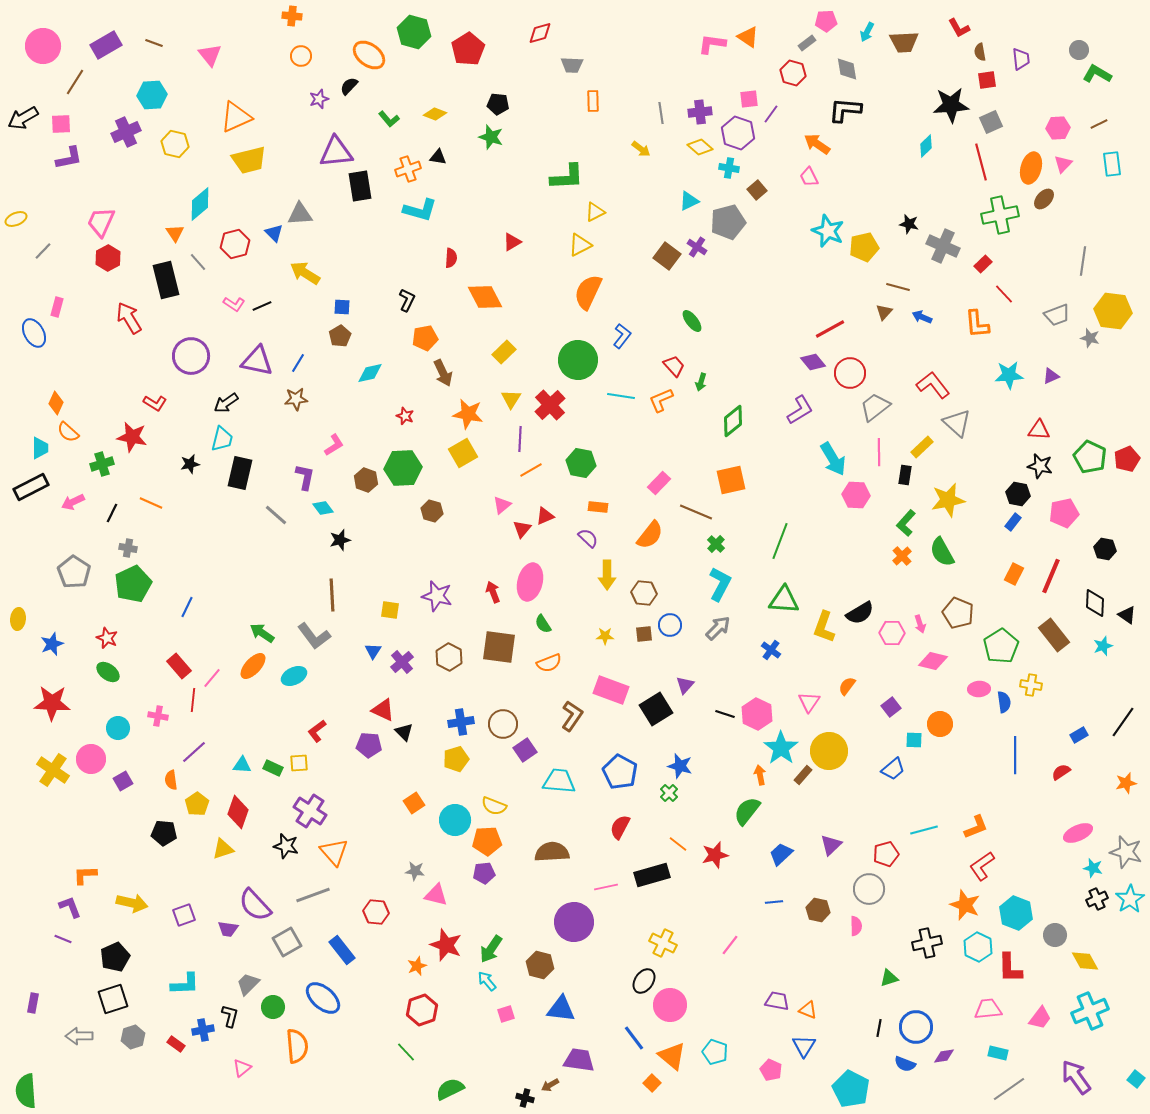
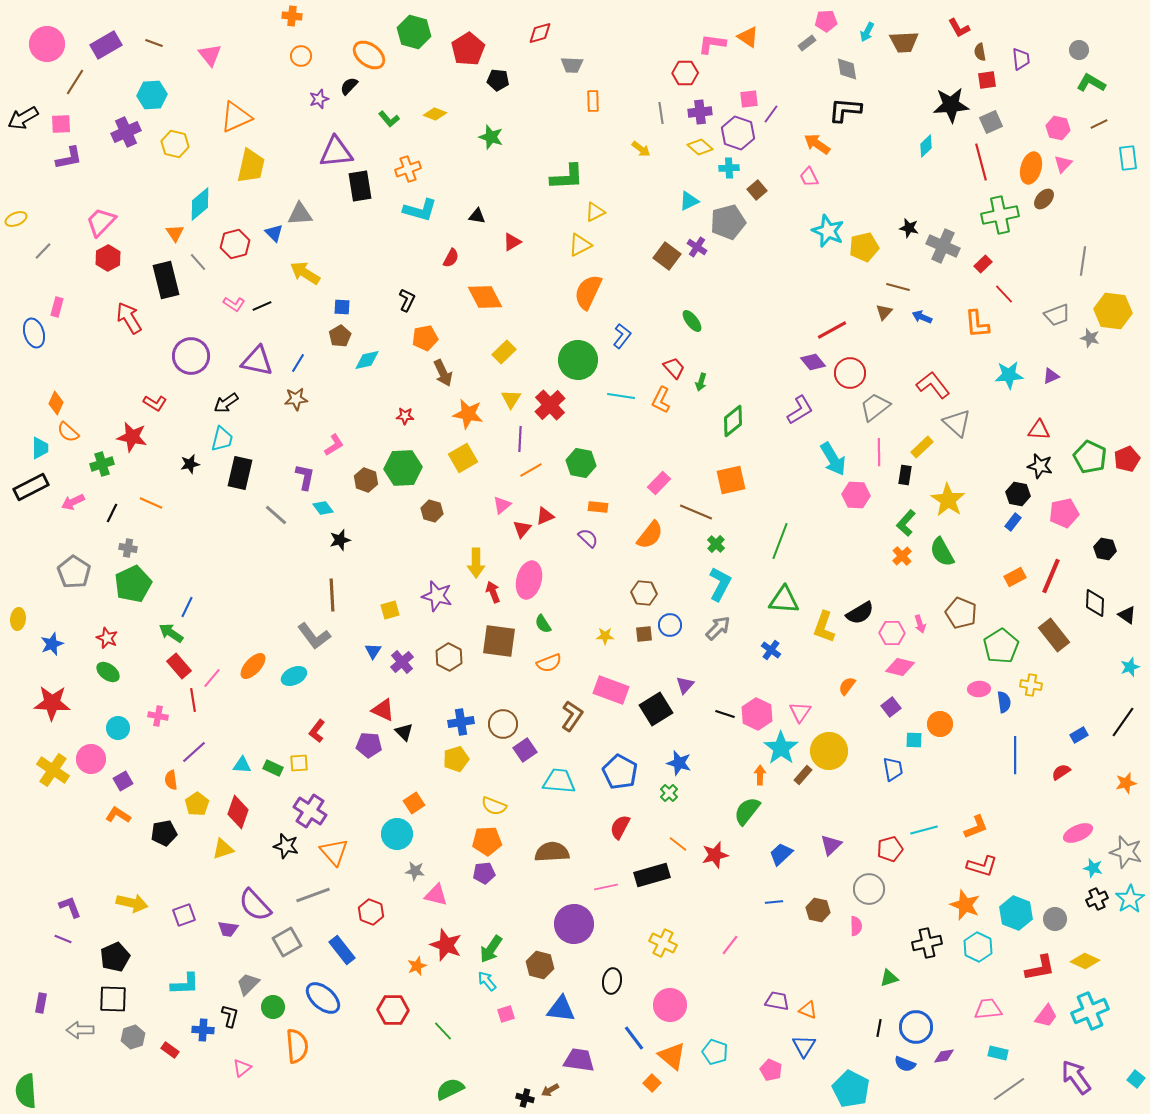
pink circle at (43, 46): moved 4 px right, 2 px up
red hexagon at (793, 73): moved 108 px left; rotated 15 degrees counterclockwise
green L-shape at (1097, 74): moved 6 px left, 9 px down
black pentagon at (498, 104): moved 24 px up
pink hexagon at (1058, 128): rotated 15 degrees clockwise
black triangle at (438, 157): moved 39 px right, 59 px down
yellow trapezoid at (249, 160): moved 2 px right, 6 px down; rotated 63 degrees counterclockwise
cyan rectangle at (1112, 164): moved 16 px right, 6 px up
cyan cross at (729, 168): rotated 12 degrees counterclockwise
pink trapezoid at (101, 222): rotated 20 degrees clockwise
black star at (909, 224): moved 4 px down
red semicircle at (451, 258): rotated 24 degrees clockwise
red line at (830, 329): moved 2 px right, 1 px down
blue ellipse at (34, 333): rotated 12 degrees clockwise
red trapezoid at (674, 366): moved 2 px down
cyan diamond at (370, 373): moved 3 px left, 13 px up
orange L-shape at (661, 400): rotated 40 degrees counterclockwise
red star at (405, 416): rotated 18 degrees counterclockwise
yellow square at (463, 453): moved 5 px down
yellow star at (948, 500): rotated 28 degrees counterclockwise
orange rectangle at (1014, 574): moved 1 px right, 3 px down; rotated 35 degrees clockwise
yellow arrow at (607, 575): moved 131 px left, 12 px up
pink ellipse at (530, 582): moved 1 px left, 2 px up
yellow square at (390, 610): rotated 24 degrees counterclockwise
brown pentagon at (958, 613): moved 3 px right
green arrow at (262, 633): moved 91 px left
cyan star at (1103, 646): moved 27 px right, 21 px down
brown square at (499, 647): moved 6 px up
pink diamond at (933, 661): moved 33 px left, 6 px down
red line at (193, 700): rotated 15 degrees counterclockwise
pink triangle at (809, 702): moved 9 px left, 10 px down
red L-shape at (317, 731): rotated 15 degrees counterclockwise
blue star at (680, 766): moved 1 px left, 3 px up
blue trapezoid at (893, 769): rotated 60 degrees counterclockwise
orange arrow at (760, 775): rotated 12 degrees clockwise
cyan circle at (455, 820): moved 58 px left, 14 px down
black pentagon at (164, 833): rotated 15 degrees counterclockwise
red pentagon at (886, 854): moved 4 px right, 5 px up
red L-shape at (982, 866): rotated 128 degrees counterclockwise
orange L-shape at (85, 875): moved 33 px right, 60 px up; rotated 35 degrees clockwise
red hexagon at (376, 912): moved 5 px left; rotated 15 degrees clockwise
purple circle at (574, 922): moved 2 px down
gray circle at (1055, 935): moved 16 px up
yellow diamond at (1085, 961): rotated 36 degrees counterclockwise
red L-shape at (1010, 968): moved 30 px right; rotated 100 degrees counterclockwise
black ellipse at (644, 981): moved 32 px left; rotated 25 degrees counterclockwise
black square at (113, 999): rotated 20 degrees clockwise
purple rectangle at (33, 1003): moved 8 px right
red hexagon at (422, 1010): moved 29 px left; rotated 20 degrees clockwise
pink trapezoid at (1040, 1018): moved 6 px right, 2 px up
blue cross at (203, 1030): rotated 15 degrees clockwise
gray arrow at (79, 1036): moved 1 px right, 6 px up
red rectangle at (176, 1044): moved 6 px left, 6 px down
green line at (406, 1052): moved 37 px right, 21 px up
brown arrow at (550, 1085): moved 5 px down
